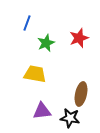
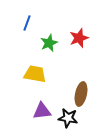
green star: moved 3 px right
black star: moved 2 px left
